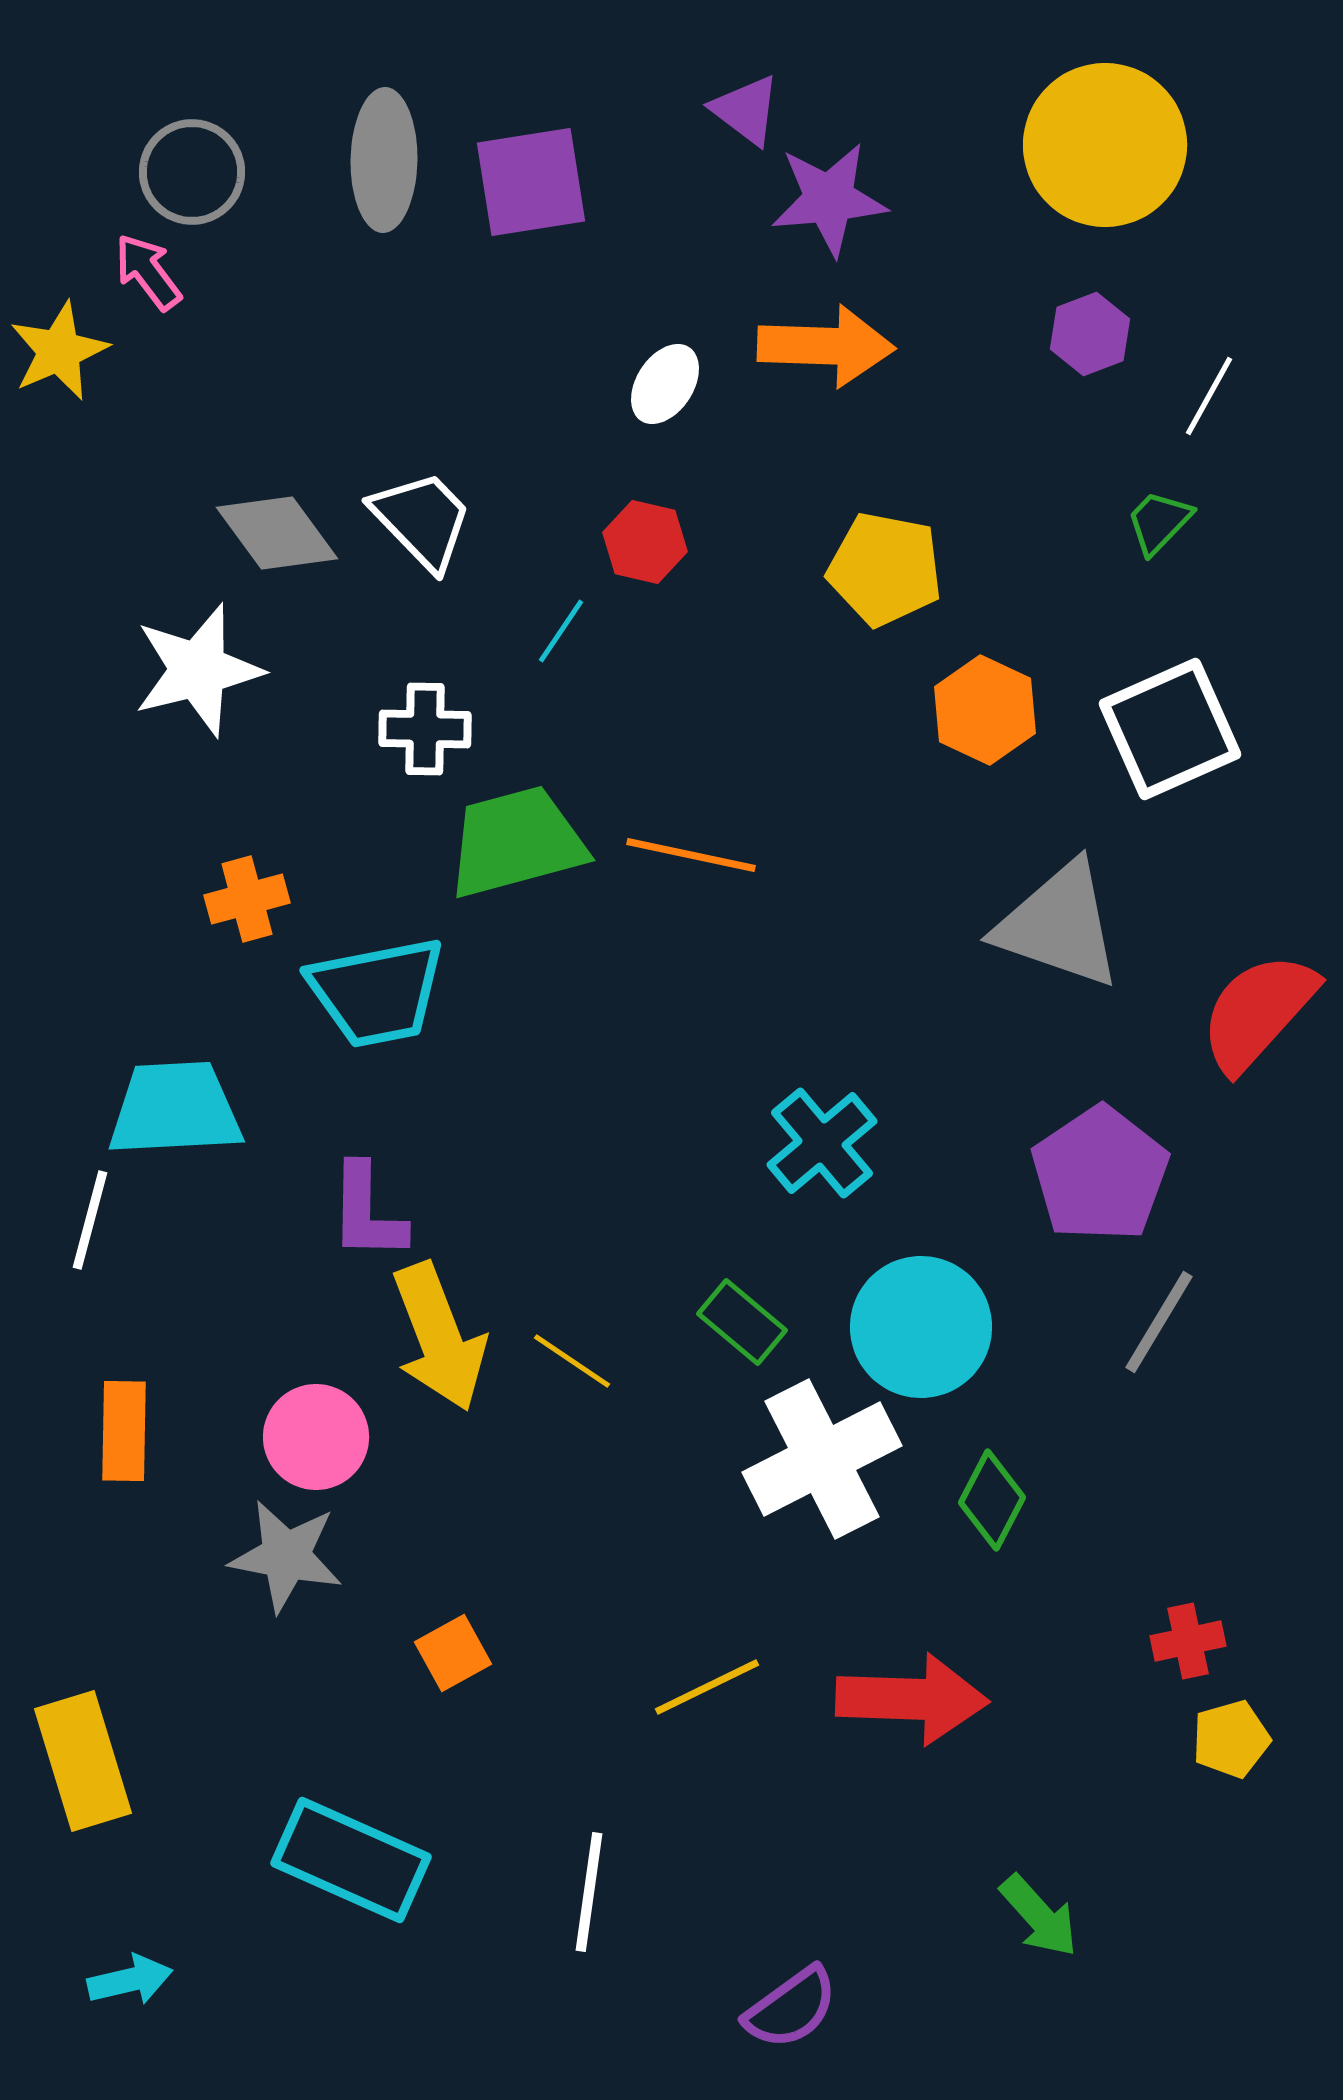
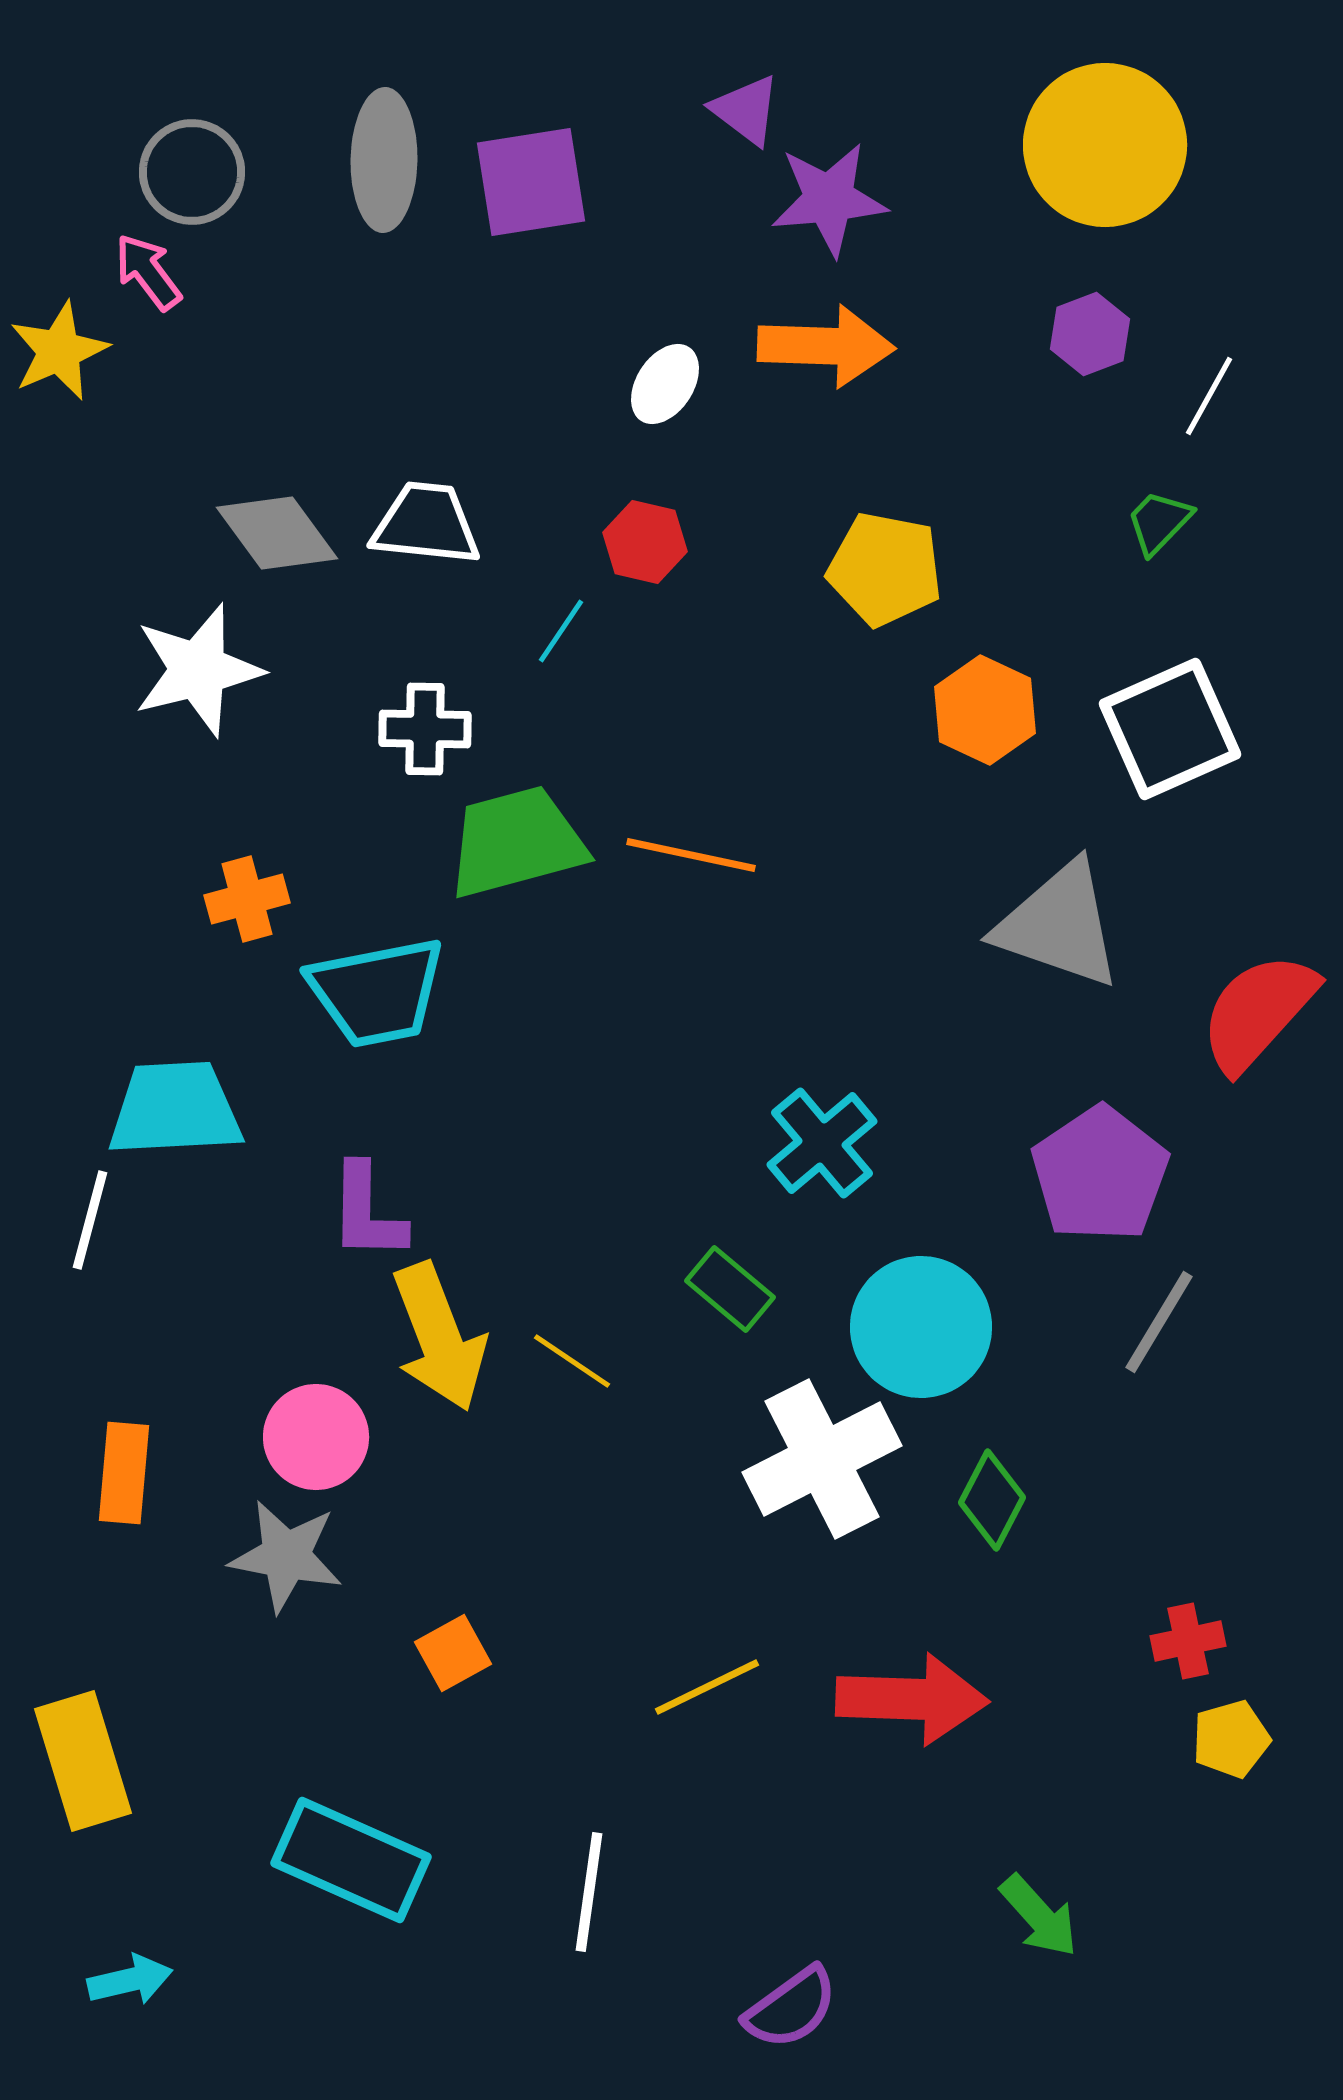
white trapezoid at (422, 520): moved 4 px right, 4 px down; rotated 40 degrees counterclockwise
green rectangle at (742, 1322): moved 12 px left, 33 px up
orange rectangle at (124, 1431): moved 42 px down; rotated 4 degrees clockwise
